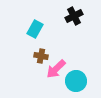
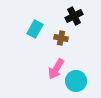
brown cross: moved 20 px right, 18 px up
pink arrow: rotated 15 degrees counterclockwise
